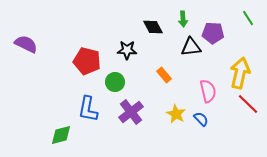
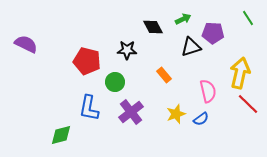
green arrow: rotated 112 degrees counterclockwise
black triangle: rotated 10 degrees counterclockwise
blue L-shape: moved 1 px right, 1 px up
yellow star: rotated 24 degrees clockwise
blue semicircle: rotated 98 degrees clockwise
